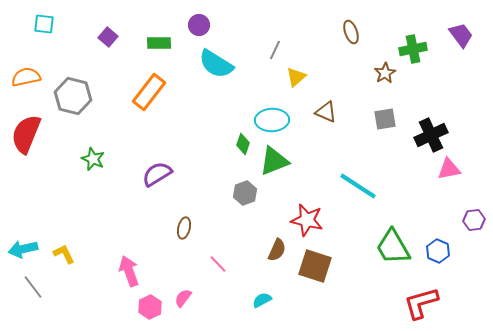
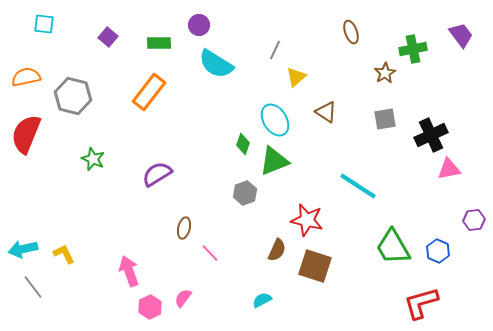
brown triangle at (326, 112): rotated 10 degrees clockwise
cyan ellipse at (272, 120): moved 3 px right; rotated 60 degrees clockwise
pink line at (218, 264): moved 8 px left, 11 px up
